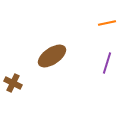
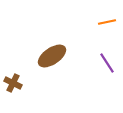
orange line: moved 1 px up
purple line: rotated 50 degrees counterclockwise
